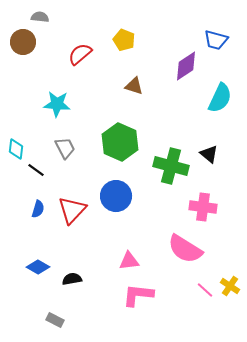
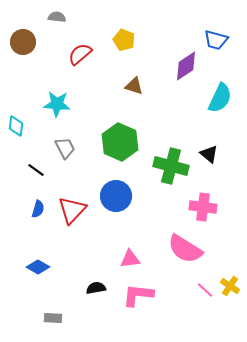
gray semicircle: moved 17 px right
cyan diamond: moved 23 px up
pink triangle: moved 1 px right, 2 px up
black semicircle: moved 24 px right, 9 px down
gray rectangle: moved 2 px left, 2 px up; rotated 24 degrees counterclockwise
